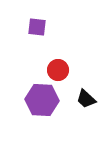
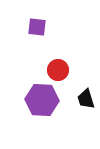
black trapezoid: rotated 30 degrees clockwise
